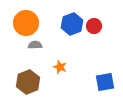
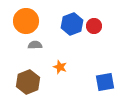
orange circle: moved 2 px up
